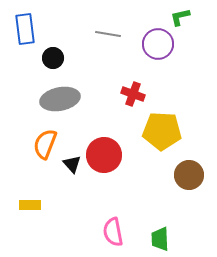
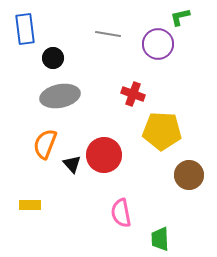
gray ellipse: moved 3 px up
pink semicircle: moved 8 px right, 19 px up
